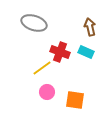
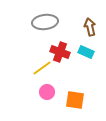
gray ellipse: moved 11 px right, 1 px up; rotated 25 degrees counterclockwise
